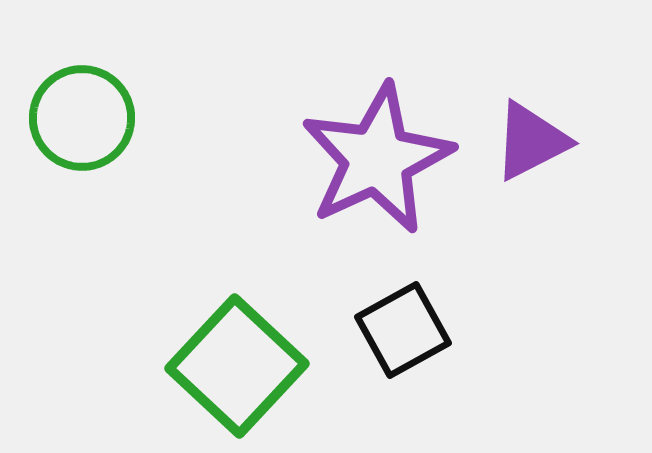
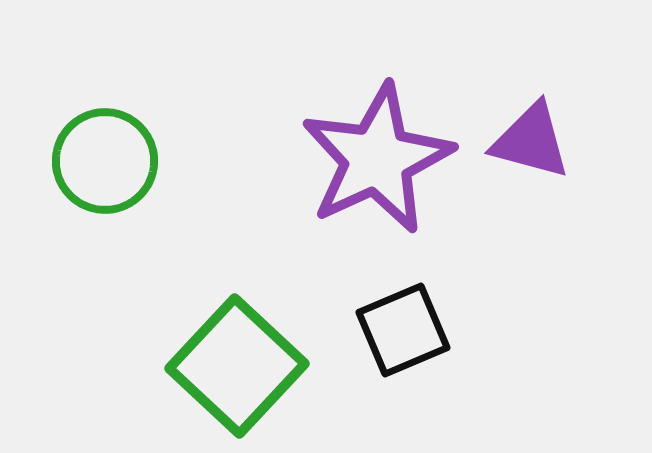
green circle: moved 23 px right, 43 px down
purple triangle: rotated 42 degrees clockwise
black square: rotated 6 degrees clockwise
